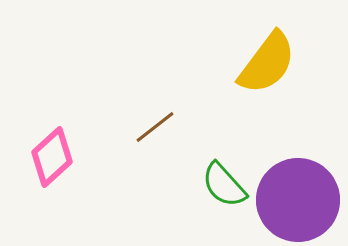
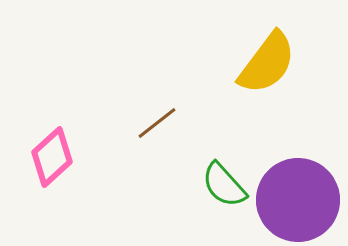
brown line: moved 2 px right, 4 px up
